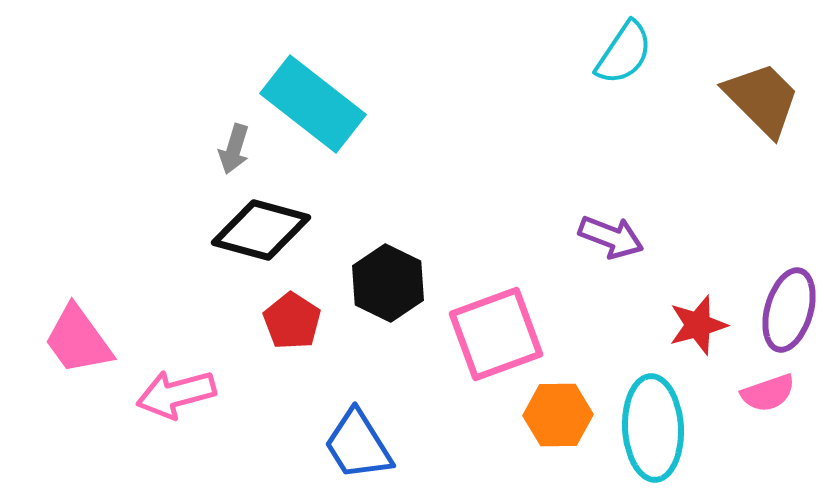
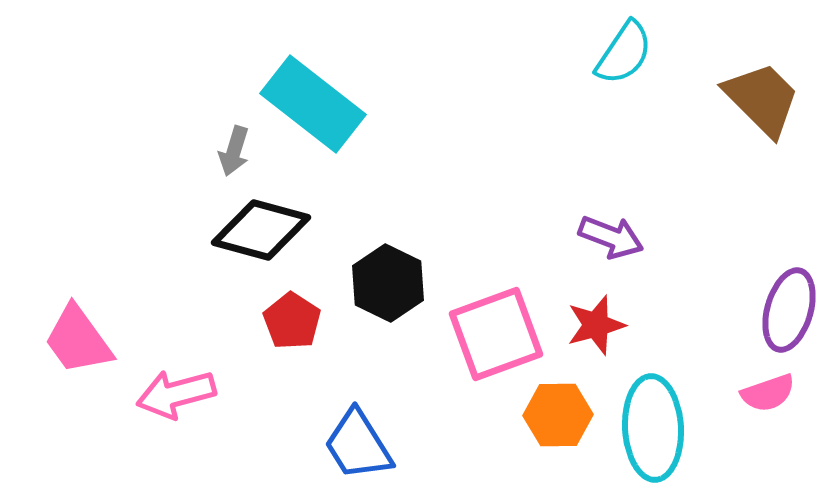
gray arrow: moved 2 px down
red star: moved 102 px left
